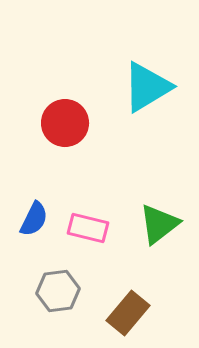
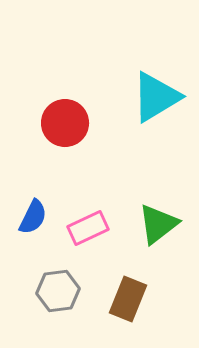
cyan triangle: moved 9 px right, 10 px down
blue semicircle: moved 1 px left, 2 px up
green triangle: moved 1 px left
pink rectangle: rotated 39 degrees counterclockwise
brown rectangle: moved 14 px up; rotated 18 degrees counterclockwise
